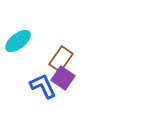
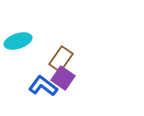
cyan ellipse: rotated 20 degrees clockwise
blue L-shape: rotated 28 degrees counterclockwise
